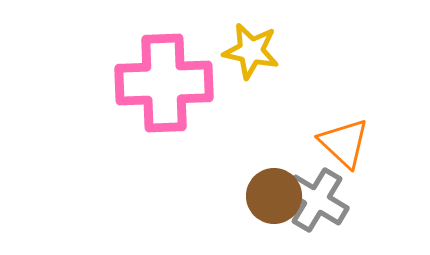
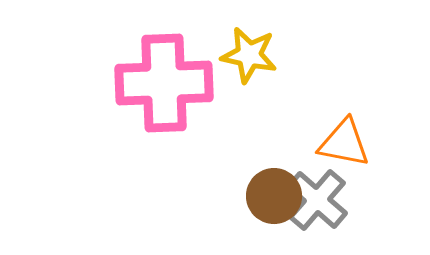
yellow star: moved 2 px left, 4 px down
orange triangle: rotated 32 degrees counterclockwise
gray cross: rotated 10 degrees clockwise
